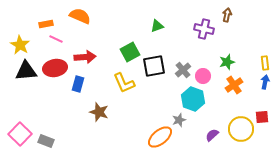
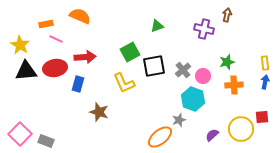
orange cross: rotated 30 degrees clockwise
